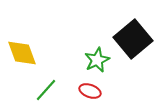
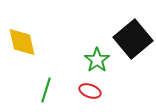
yellow diamond: moved 11 px up; rotated 8 degrees clockwise
green star: rotated 10 degrees counterclockwise
green line: rotated 25 degrees counterclockwise
